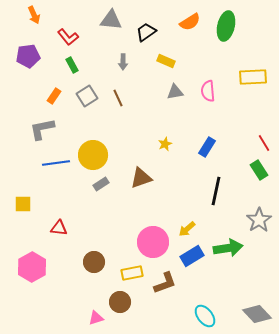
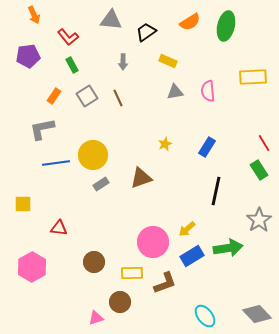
yellow rectangle at (166, 61): moved 2 px right
yellow rectangle at (132, 273): rotated 10 degrees clockwise
